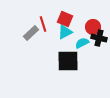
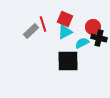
gray rectangle: moved 2 px up
